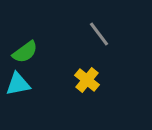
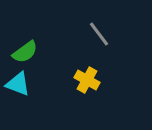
yellow cross: rotated 10 degrees counterclockwise
cyan triangle: rotated 32 degrees clockwise
